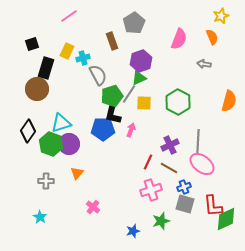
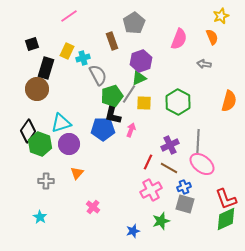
green hexagon at (51, 144): moved 11 px left
pink cross at (151, 190): rotated 10 degrees counterclockwise
red L-shape at (213, 206): moved 13 px right, 7 px up; rotated 15 degrees counterclockwise
